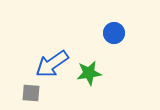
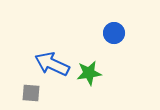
blue arrow: rotated 60 degrees clockwise
